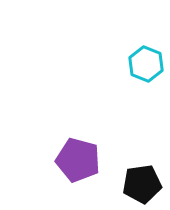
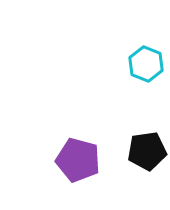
black pentagon: moved 5 px right, 33 px up
